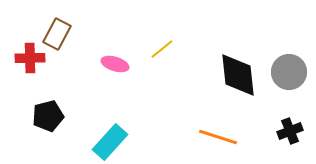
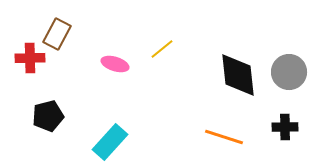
black cross: moved 5 px left, 4 px up; rotated 20 degrees clockwise
orange line: moved 6 px right
